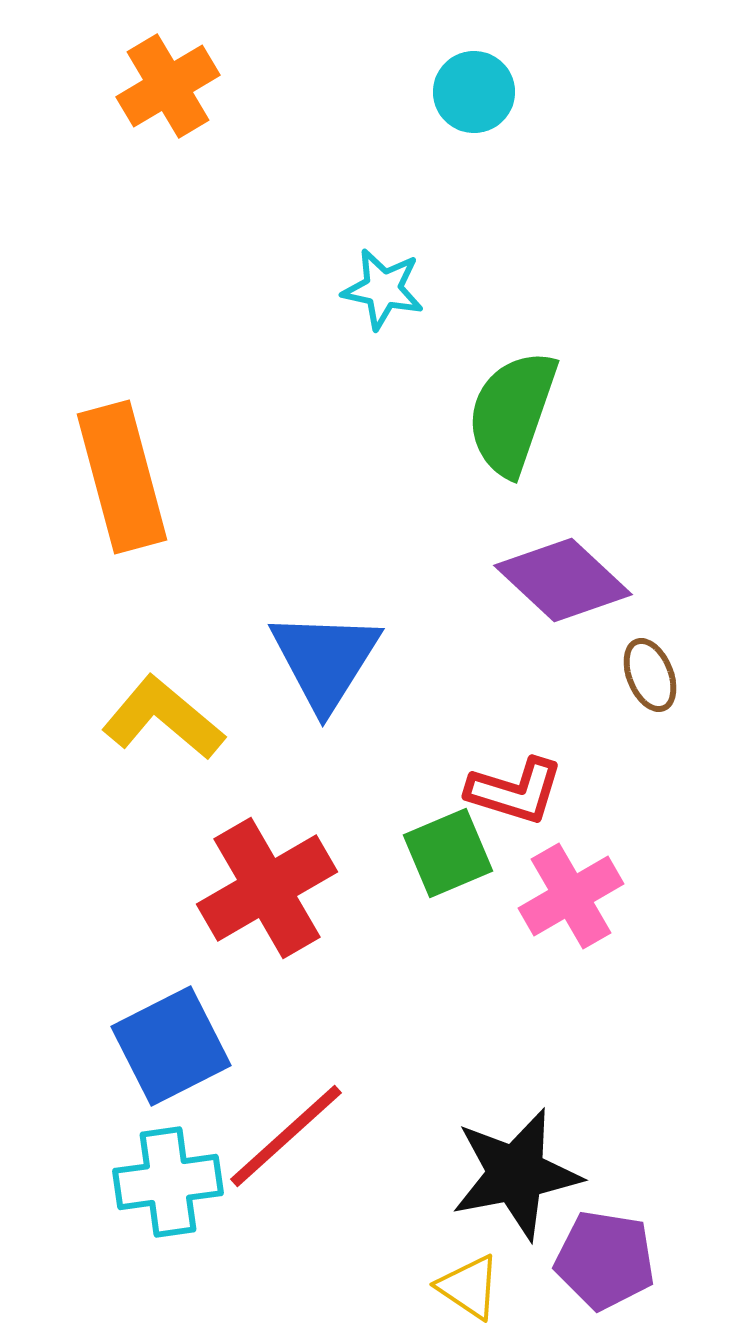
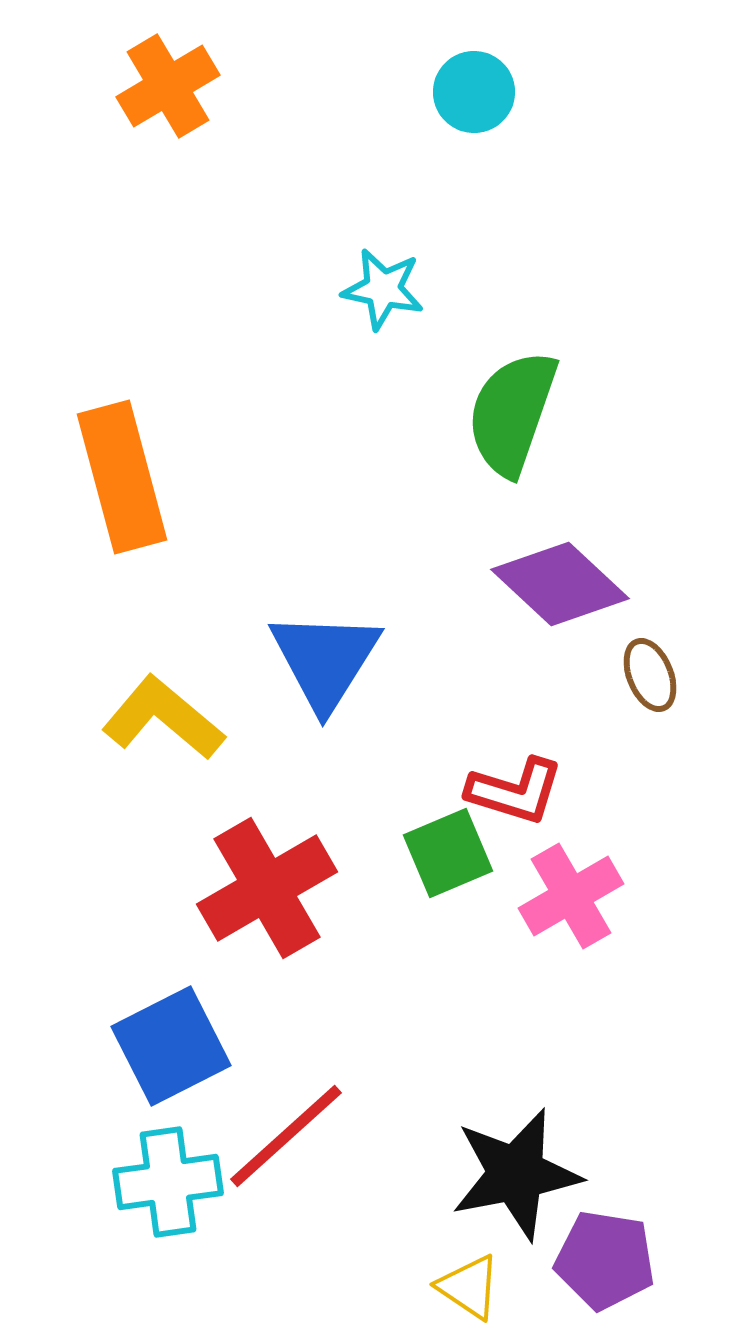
purple diamond: moved 3 px left, 4 px down
